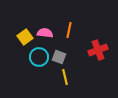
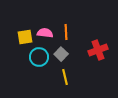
orange line: moved 3 px left, 2 px down; rotated 14 degrees counterclockwise
yellow square: rotated 28 degrees clockwise
gray square: moved 2 px right, 3 px up; rotated 24 degrees clockwise
